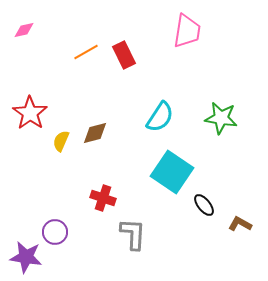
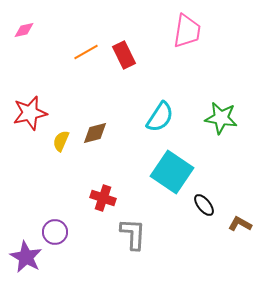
red star: rotated 24 degrees clockwise
purple star: rotated 20 degrees clockwise
